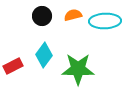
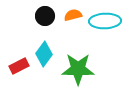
black circle: moved 3 px right
cyan diamond: moved 1 px up
red rectangle: moved 6 px right
